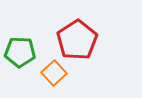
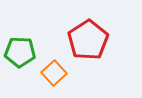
red pentagon: moved 11 px right
